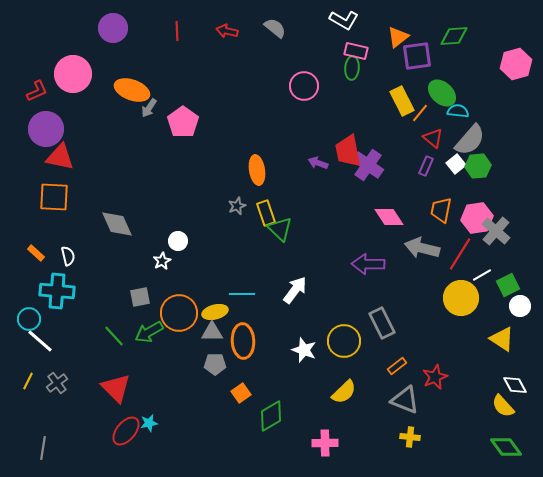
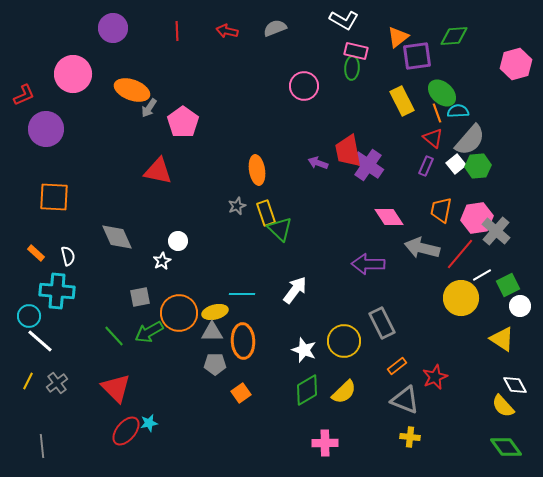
gray semicircle at (275, 28): rotated 60 degrees counterclockwise
red L-shape at (37, 91): moved 13 px left, 4 px down
cyan semicircle at (458, 111): rotated 10 degrees counterclockwise
orange line at (420, 113): moved 17 px right; rotated 60 degrees counterclockwise
red triangle at (60, 157): moved 98 px right, 14 px down
gray diamond at (117, 224): moved 13 px down
red line at (460, 254): rotated 8 degrees clockwise
cyan circle at (29, 319): moved 3 px up
green diamond at (271, 416): moved 36 px right, 26 px up
gray line at (43, 448): moved 1 px left, 2 px up; rotated 15 degrees counterclockwise
